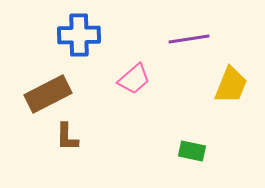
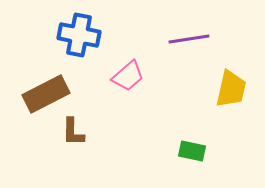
blue cross: rotated 12 degrees clockwise
pink trapezoid: moved 6 px left, 3 px up
yellow trapezoid: moved 4 px down; rotated 9 degrees counterclockwise
brown rectangle: moved 2 px left
brown L-shape: moved 6 px right, 5 px up
